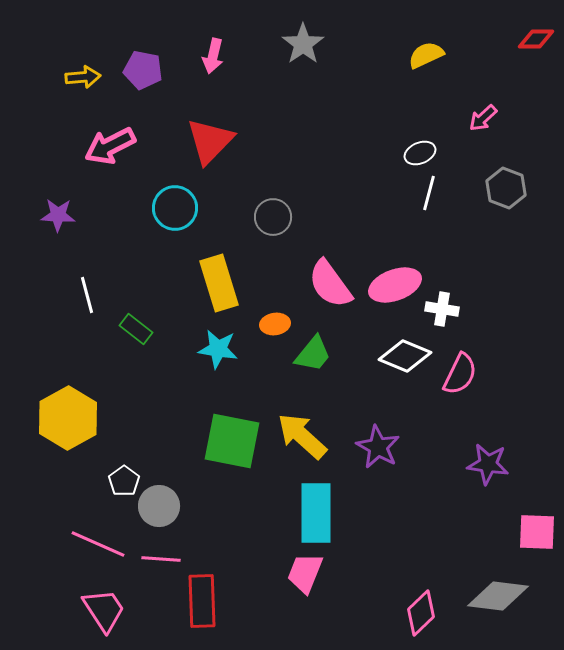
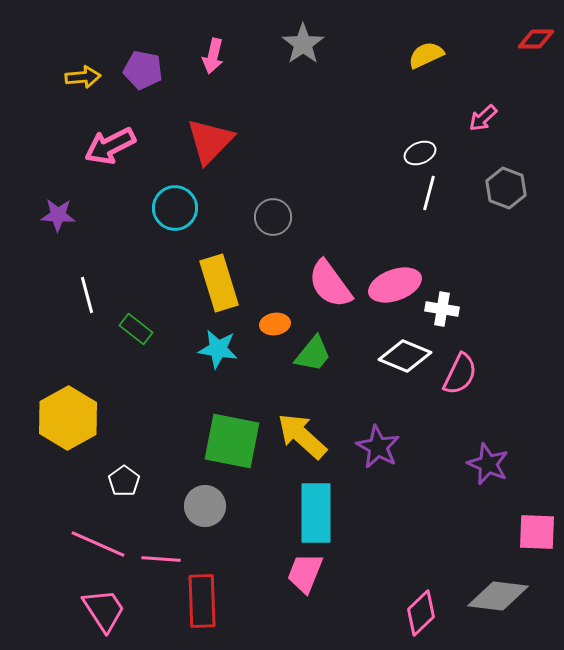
purple star at (488, 464): rotated 15 degrees clockwise
gray circle at (159, 506): moved 46 px right
